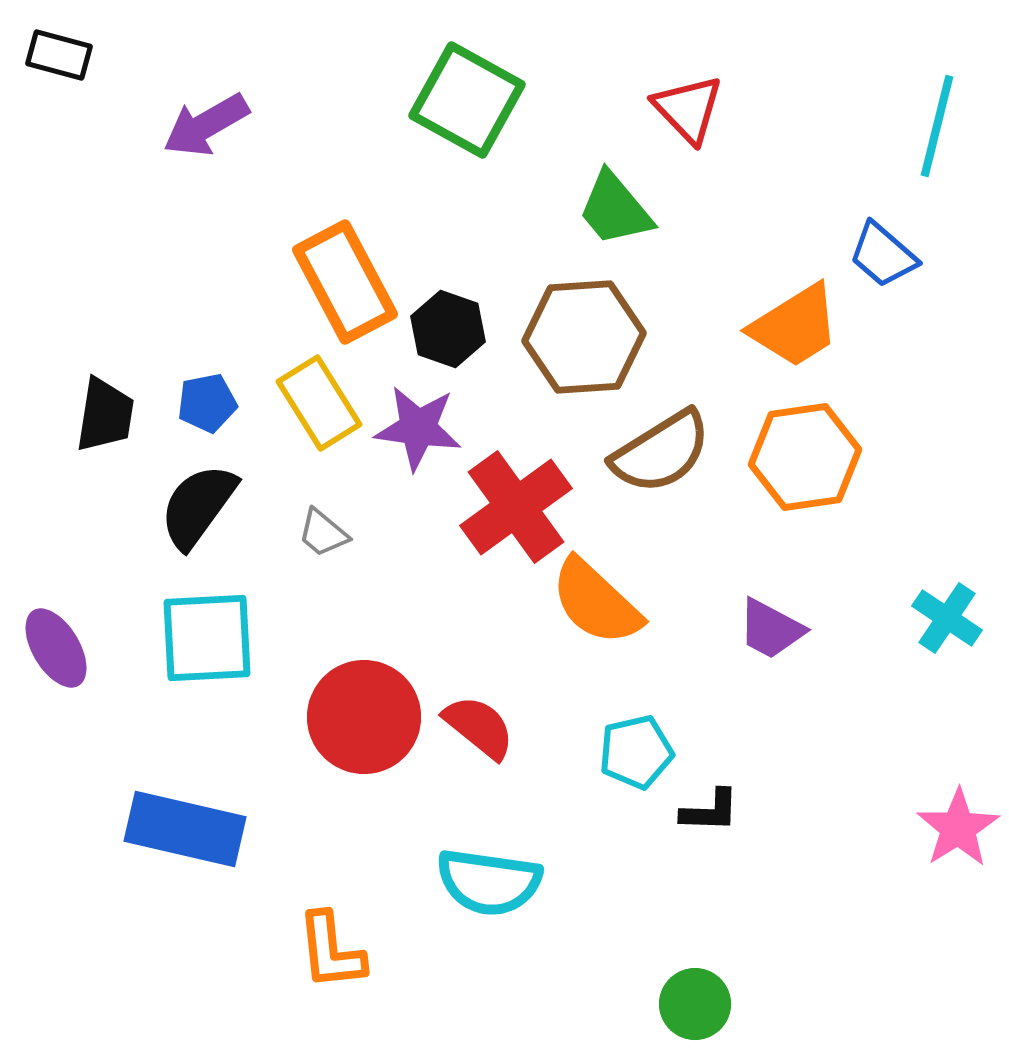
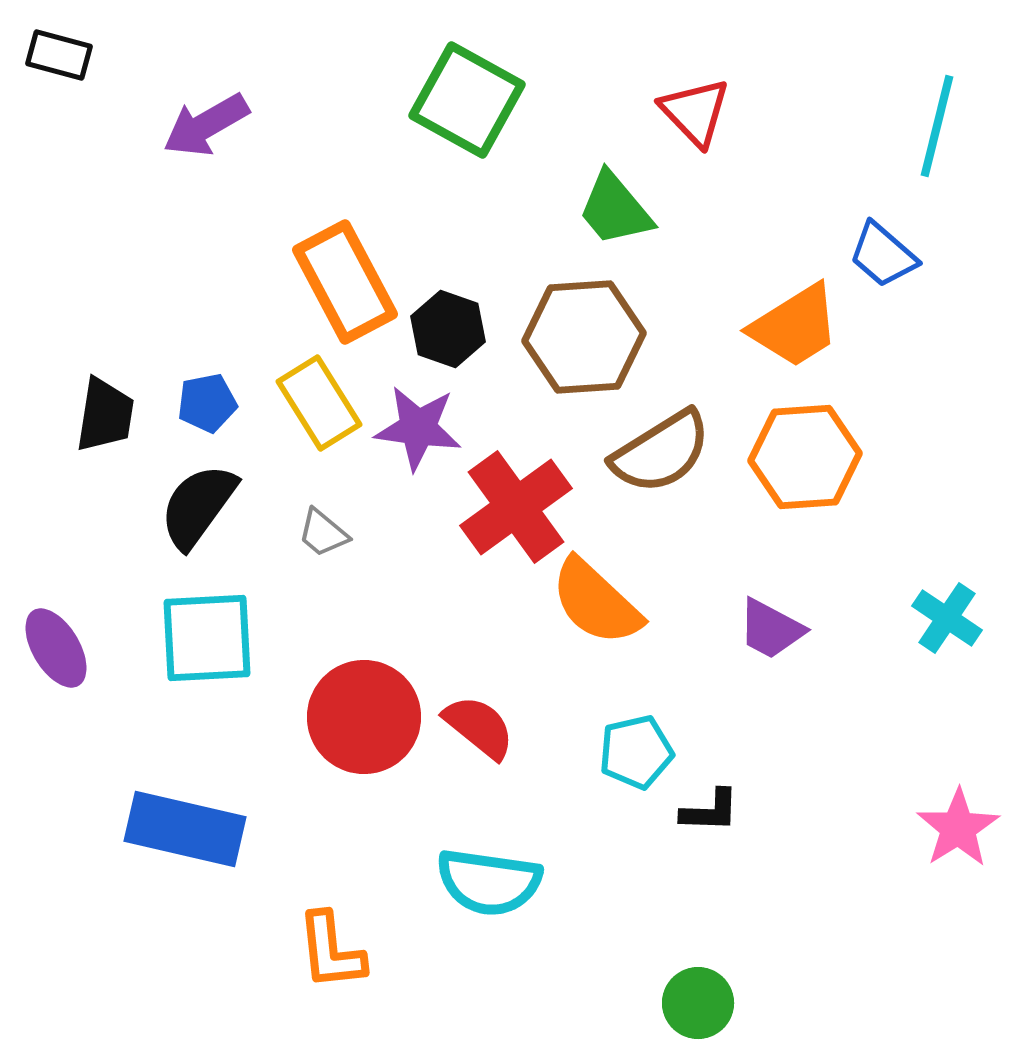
red triangle: moved 7 px right, 3 px down
orange hexagon: rotated 4 degrees clockwise
green circle: moved 3 px right, 1 px up
